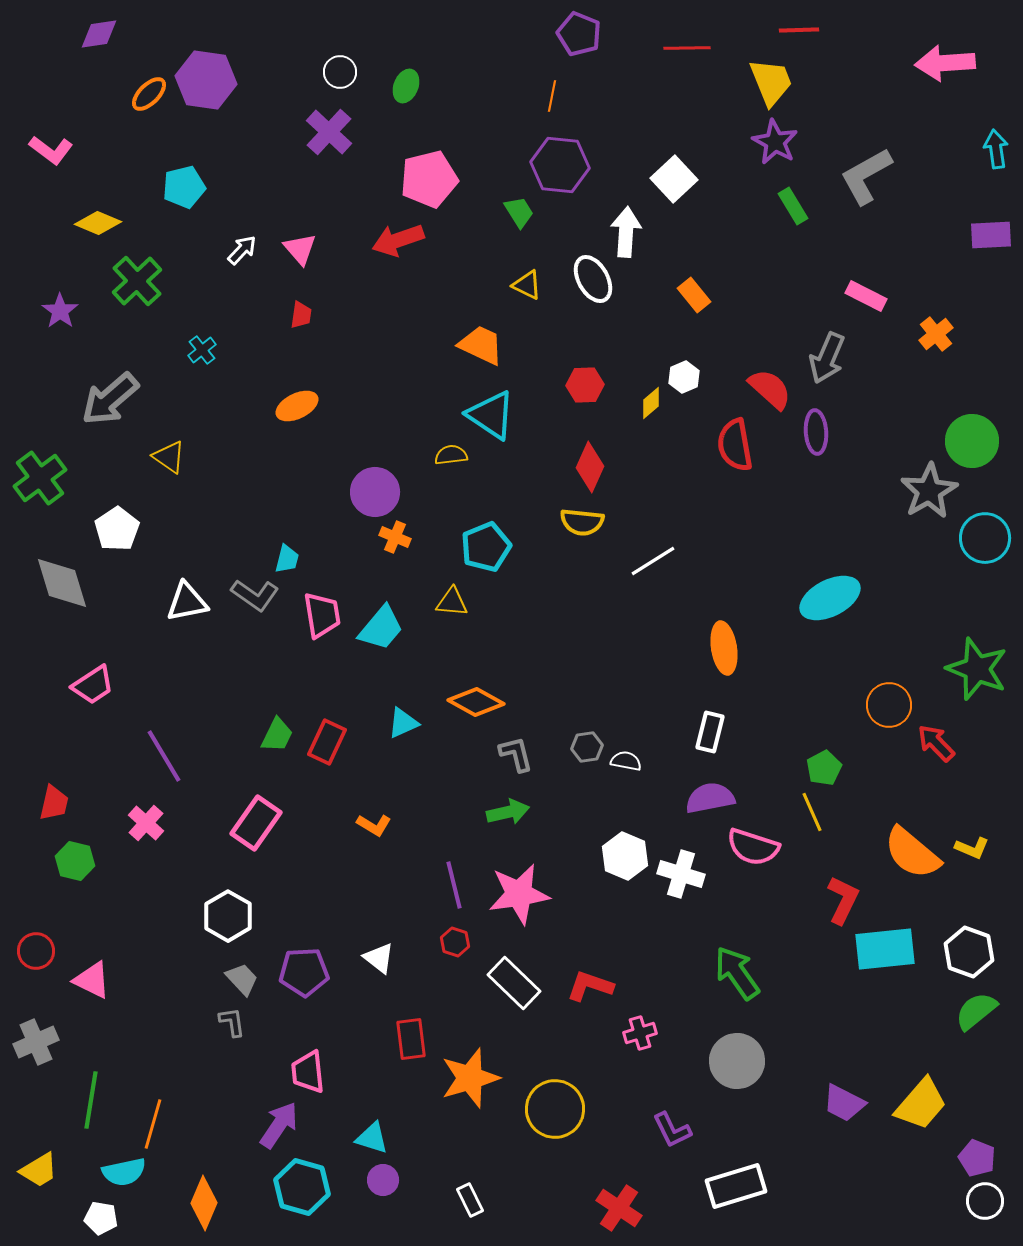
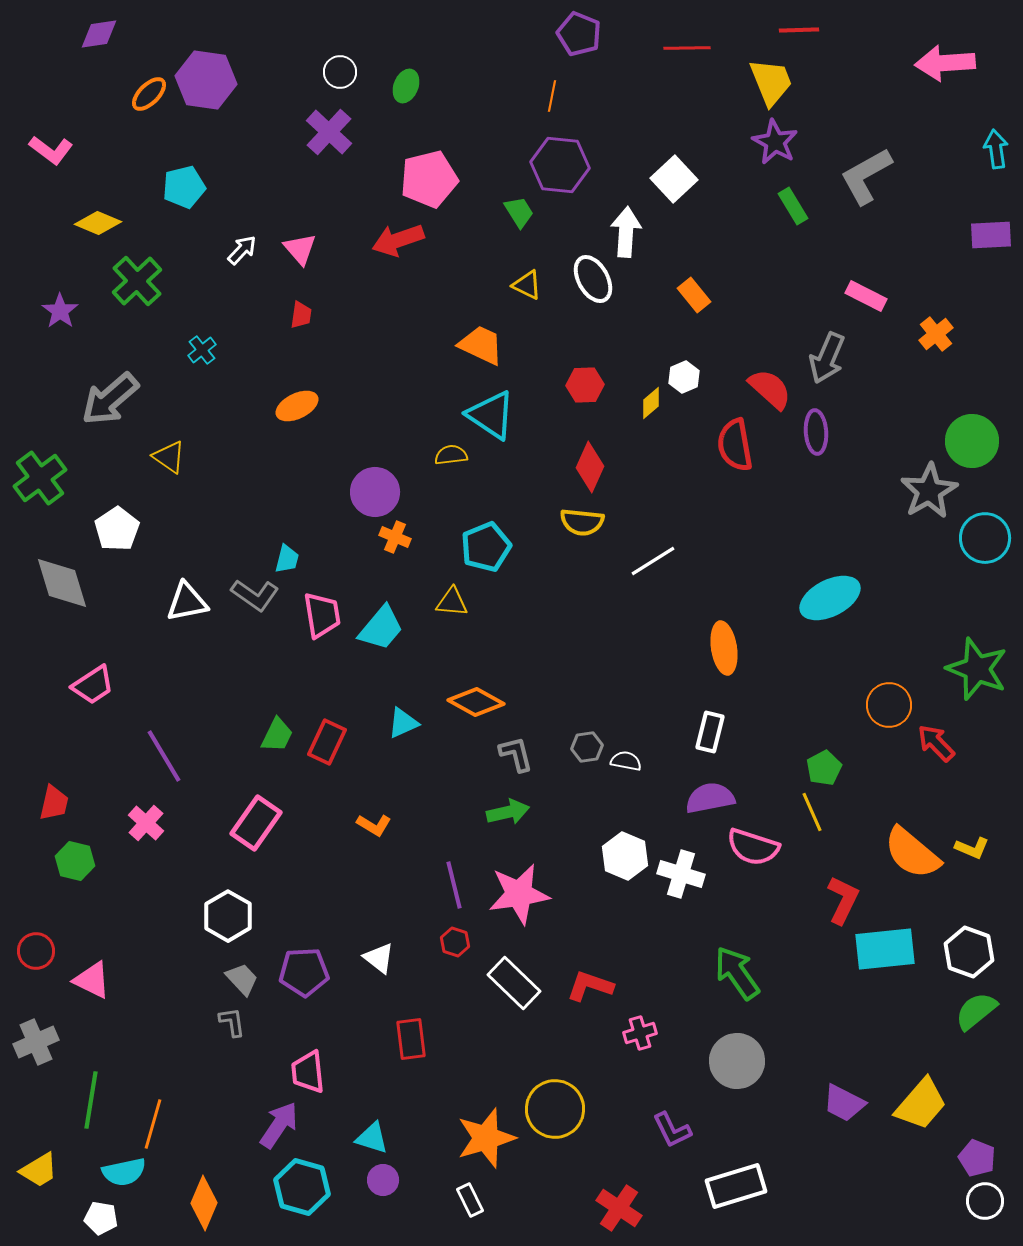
orange star at (470, 1078): moved 16 px right, 60 px down
